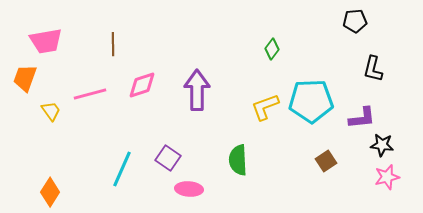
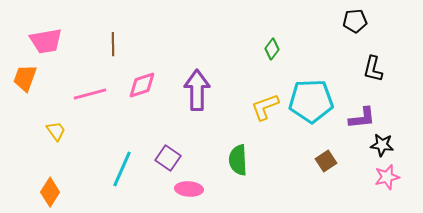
yellow trapezoid: moved 5 px right, 20 px down
